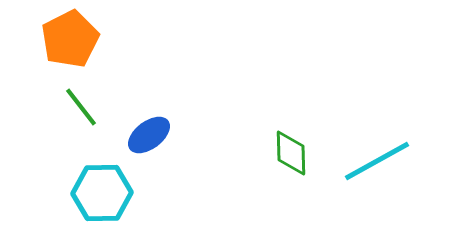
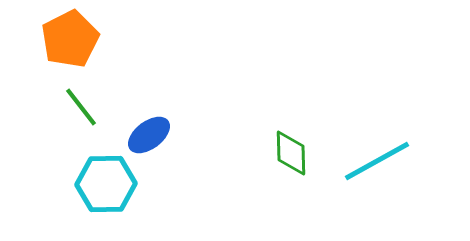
cyan hexagon: moved 4 px right, 9 px up
